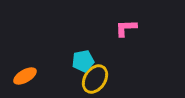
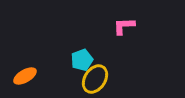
pink L-shape: moved 2 px left, 2 px up
cyan pentagon: moved 1 px left, 1 px up; rotated 10 degrees counterclockwise
